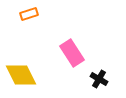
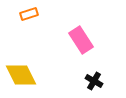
pink rectangle: moved 9 px right, 13 px up
black cross: moved 5 px left, 2 px down
